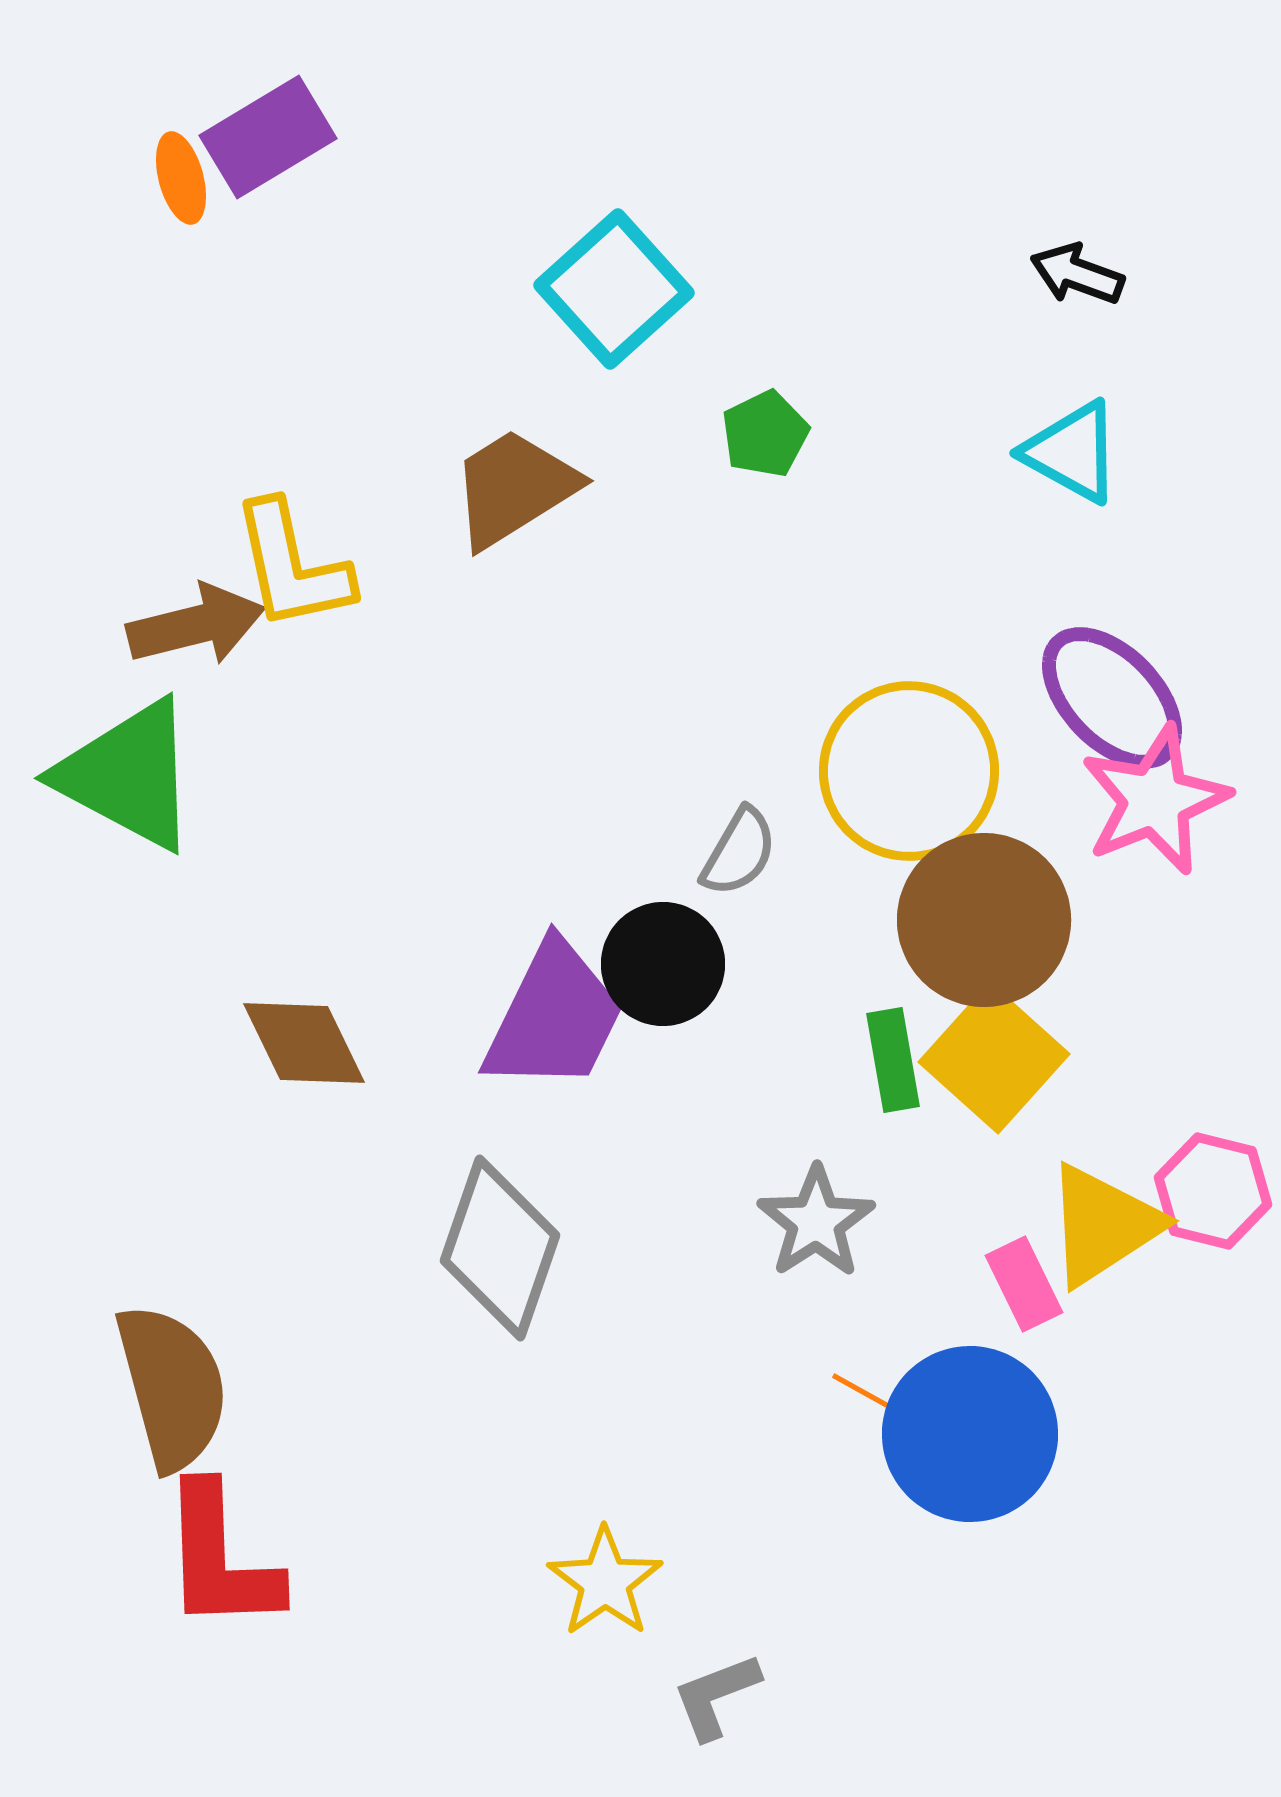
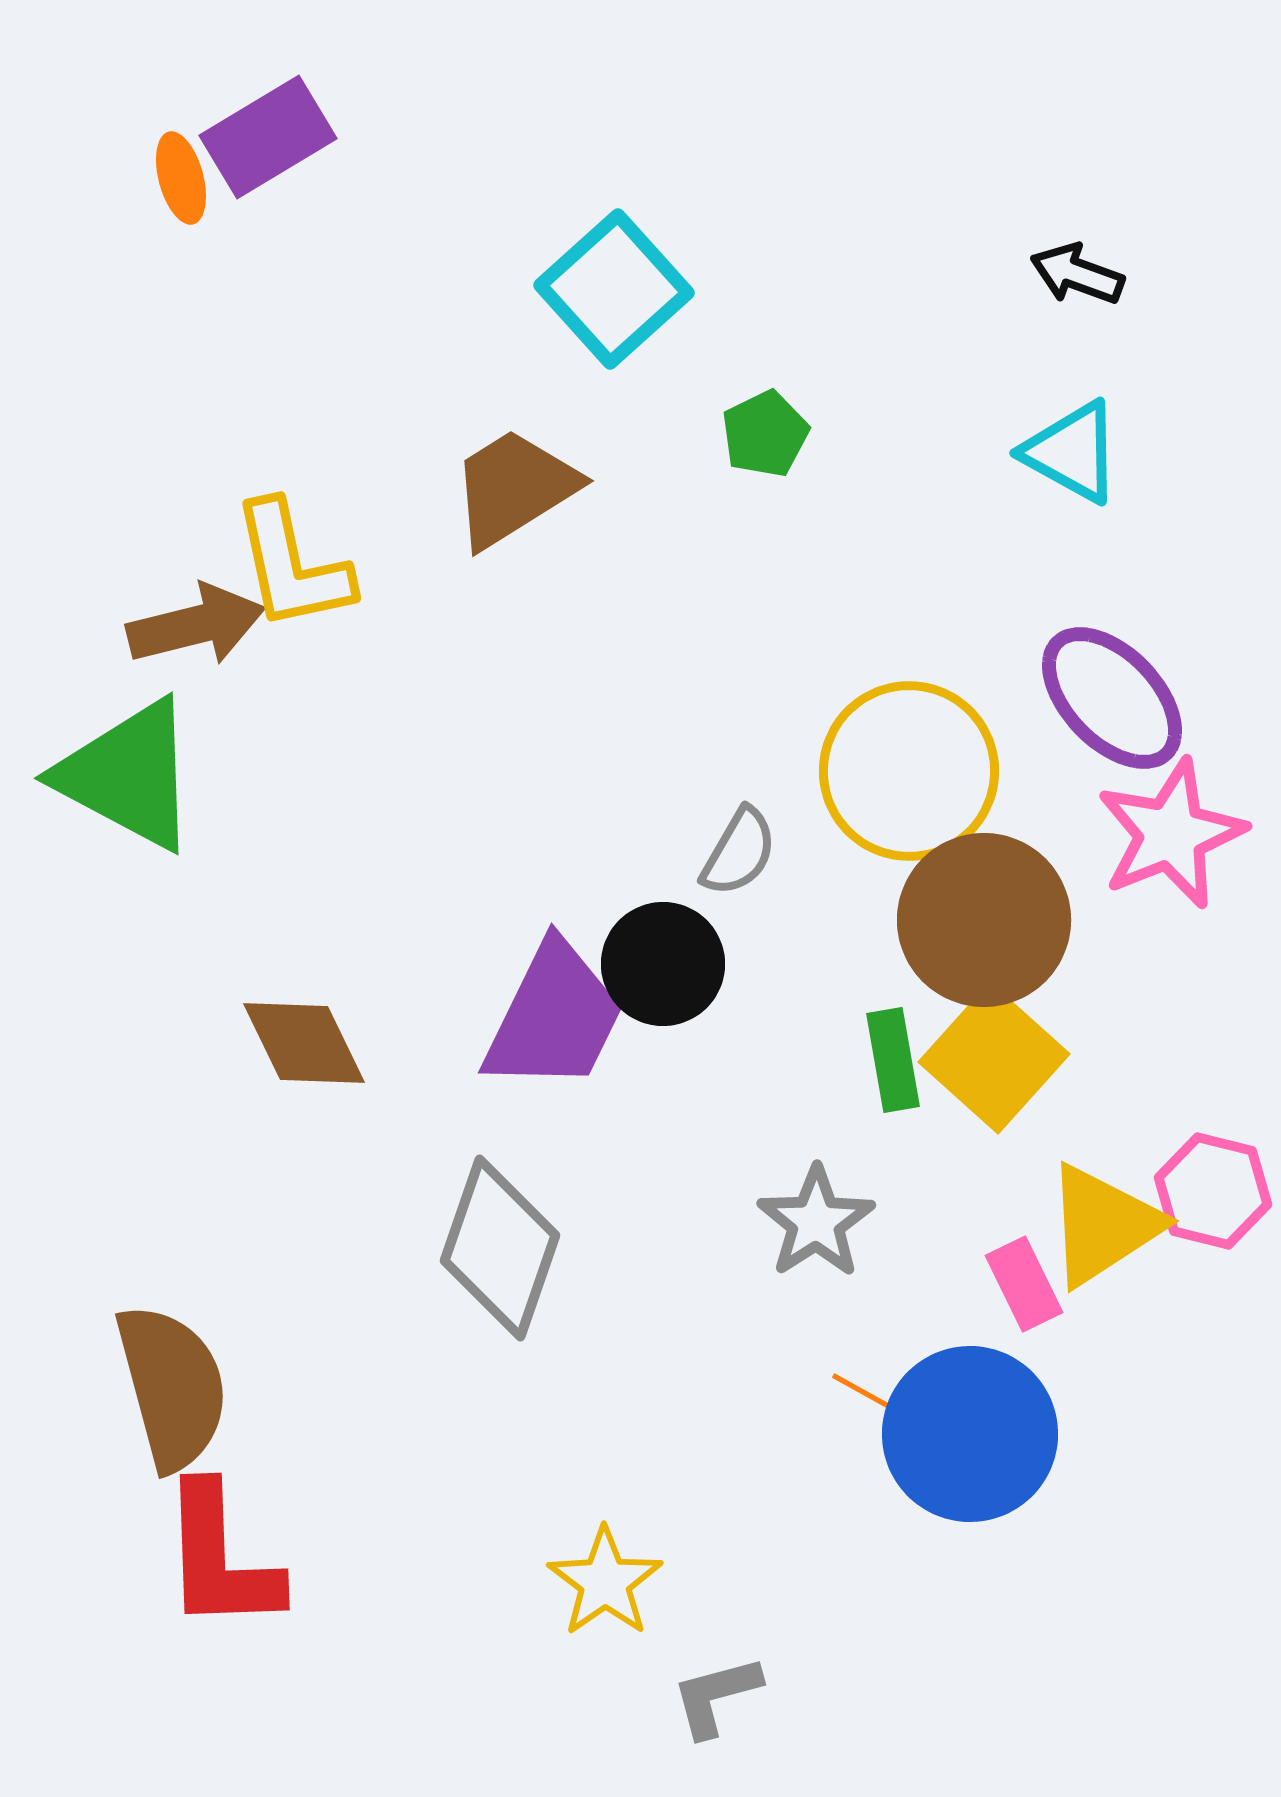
pink star: moved 16 px right, 34 px down
gray L-shape: rotated 6 degrees clockwise
